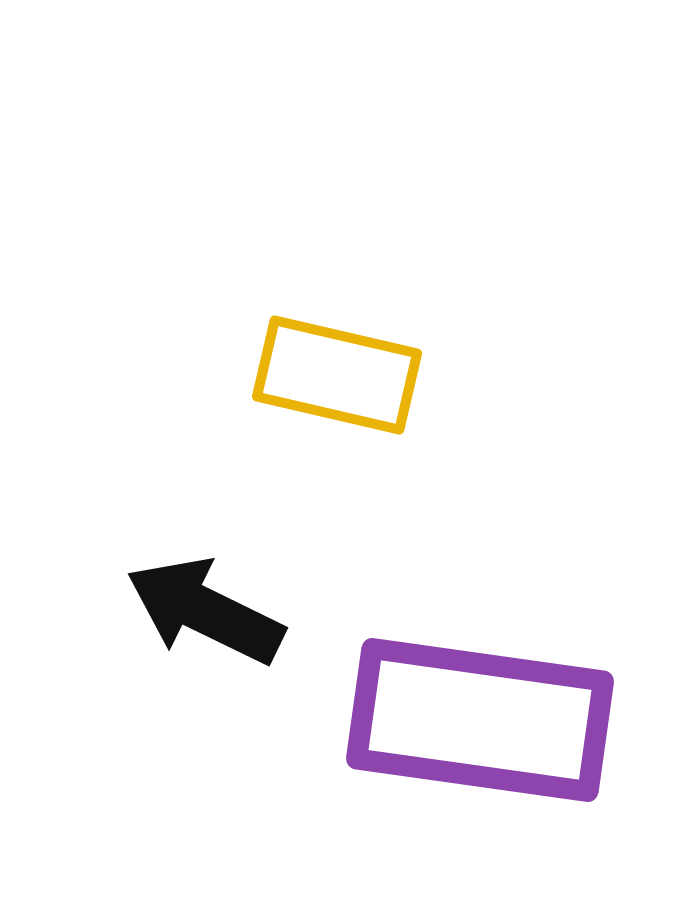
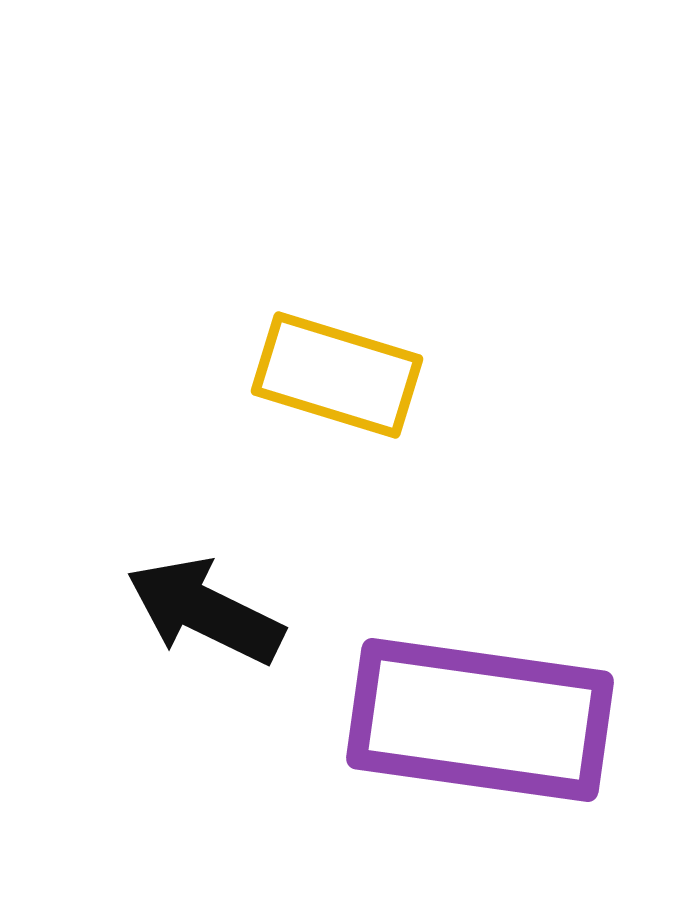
yellow rectangle: rotated 4 degrees clockwise
